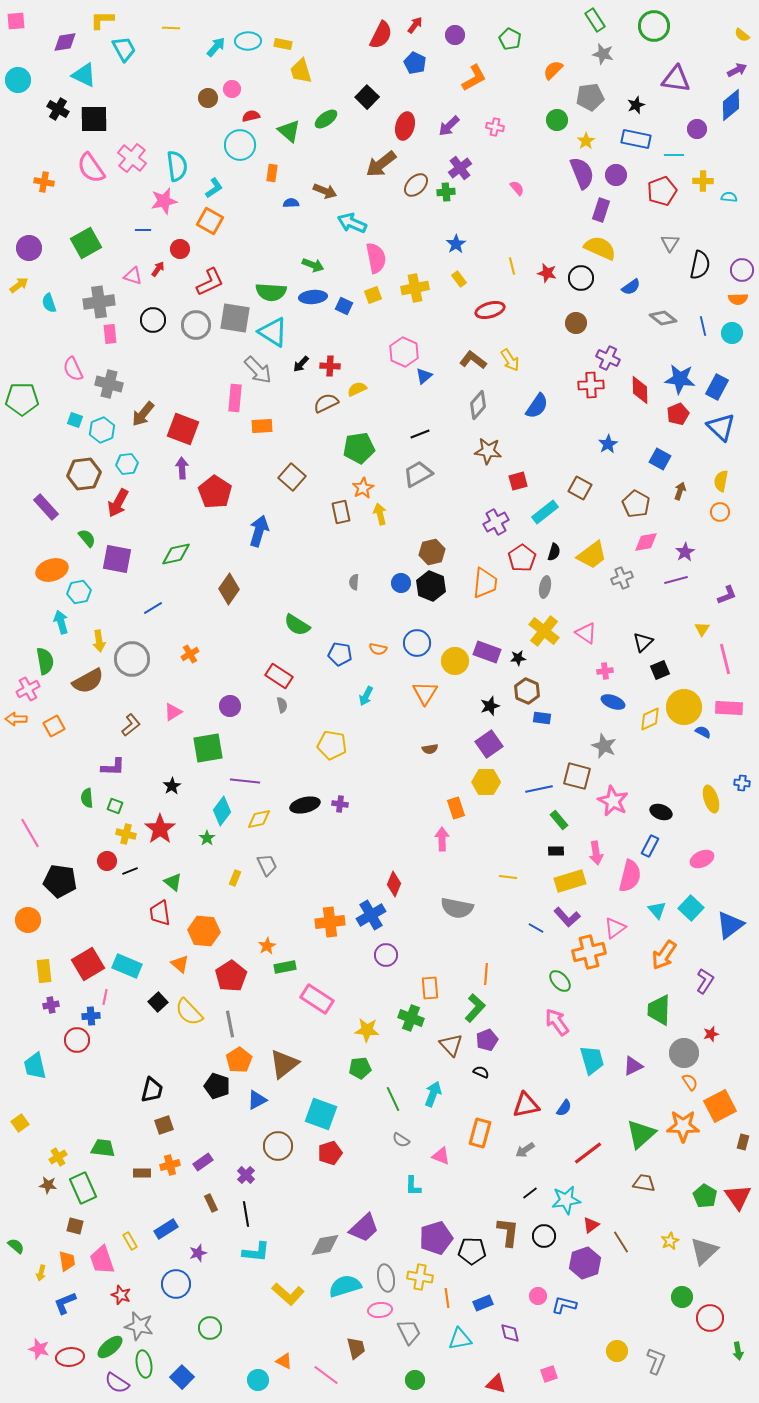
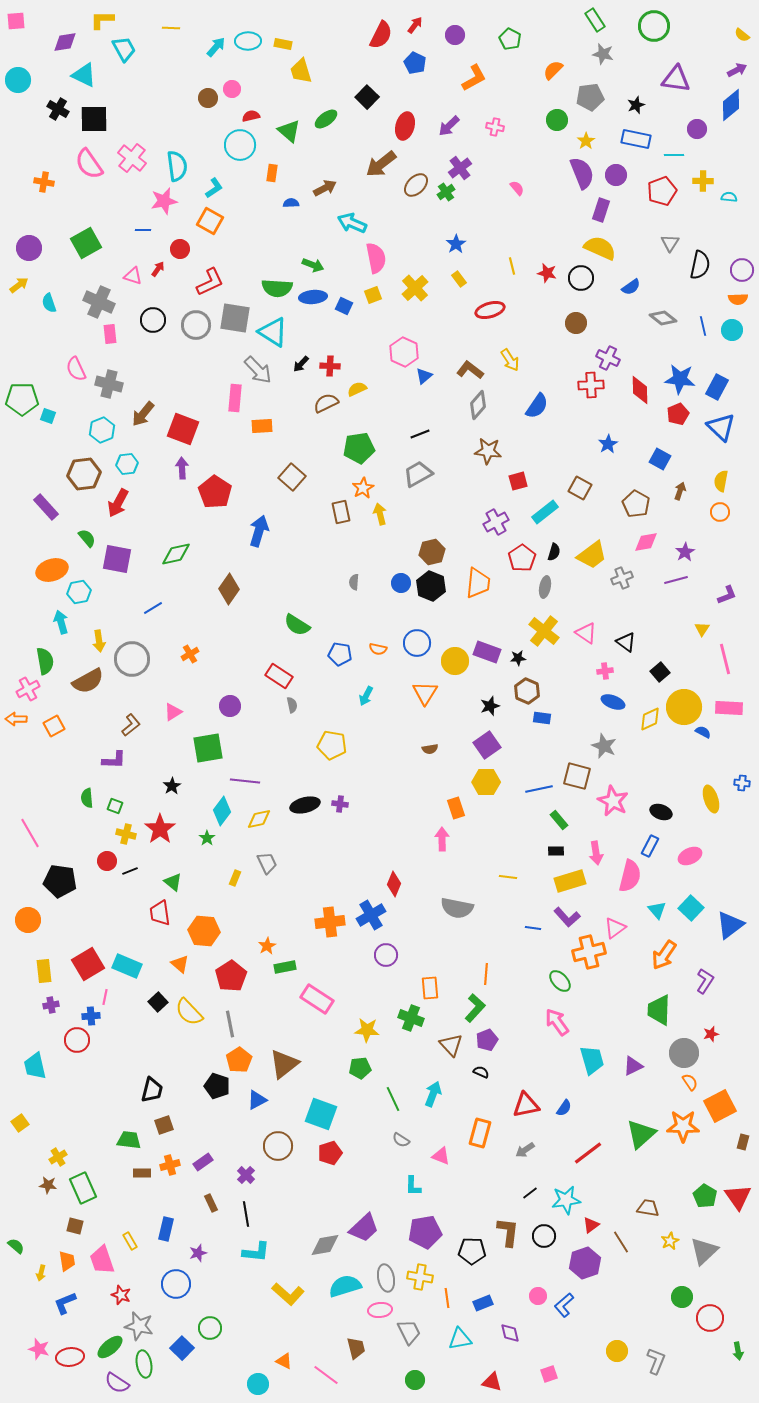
pink semicircle at (91, 168): moved 2 px left, 4 px up
brown arrow at (325, 191): moved 3 px up; rotated 50 degrees counterclockwise
green cross at (446, 192): rotated 30 degrees counterclockwise
yellow cross at (415, 288): rotated 32 degrees counterclockwise
green semicircle at (271, 292): moved 6 px right, 4 px up
gray cross at (99, 302): rotated 32 degrees clockwise
cyan circle at (732, 333): moved 3 px up
brown L-shape at (473, 360): moved 3 px left, 10 px down
pink semicircle at (73, 369): moved 3 px right
cyan square at (75, 420): moved 27 px left, 4 px up
orange trapezoid at (485, 583): moved 7 px left
black triangle at (643, 642): moved 17 px left; rotated 40 degrees counterclockwise
black square at (660, 670): moved 2 px down; rotated 18 degrees counterclockwise
gray semicircle at (282, 705): moved 10 px right
purple square at (489, 744): moved 2 px left, 1 px down
purple L-shape at (113, 767): moved 1 px right, 7 px up
pink ellipse at (702, 859): moved 12 px left, 3 px up
gray trapezoid at (267, 865): moved 2 px up
blue line at (536, 928): moved 3 px left; rotated 21 degrees counterclockwise
green trapezoid at (103, 1148): moved 26 px right, 8 px up
brown trapezoid at (644, 1183): moved 4 px right, 25 px down
blue rectangle at (166, 1229): rotated 45 degrees counterclockwise
purple pentagon at (436, 1238): moved 11 px left, 6 px up; rotated 8 degrees clockwise
blue L-shape at (564, 1305): rotated 55 degrees counterclockwise
blue square at (182, 1377): moved 29 px up
cyan circle at (258, 1380): moved 4 px down
red triangle at (496, 1384): moved 4 px left, 2 px up
